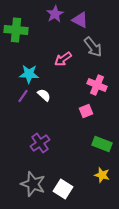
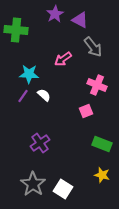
gray star: rotated 15 degrees clockwise
